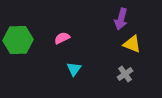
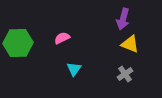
purple arrow: moved 2 px right
green hexagon: moved 3 px down
yellow triangle: moved 2 px left
